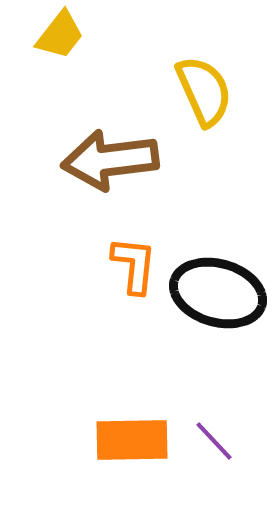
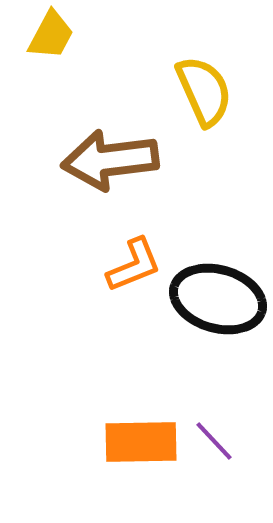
yellow trapezoid: moved 9 px left; rotated 10 degrees counterclockwise
orange L-shape: rotated 62 degrees clockwise
black ellipse: moved 6 px down
orange rectangle: moved 9 px right, 2 px down
